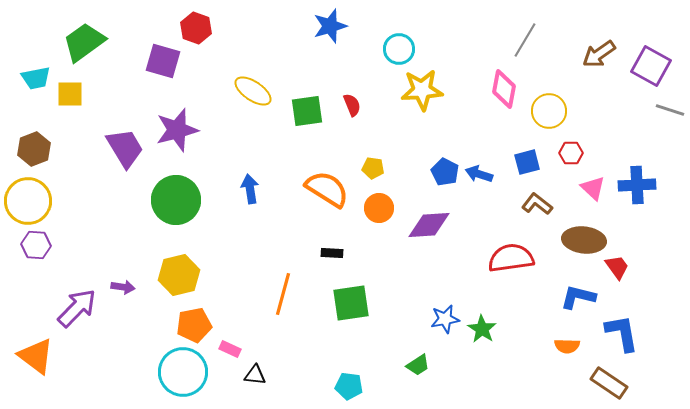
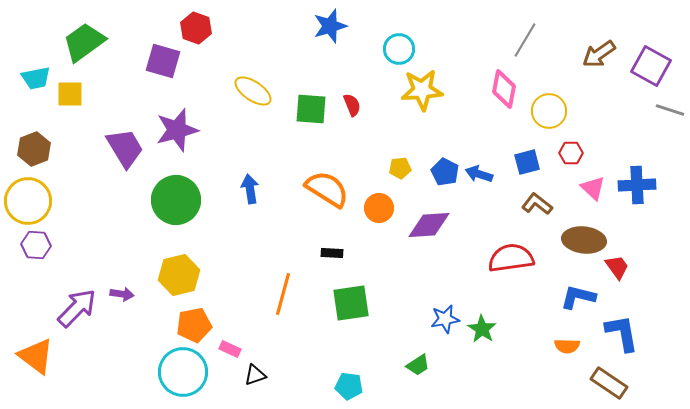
green square at (307, 111): moved 4 px right, 2 px up; rotated 12 degrees clockwise
yellow pentagon at (373, 168): moved 27 px right; rotated 15 degrees counterclockwise
purple arrow at (123, 287): moved 1 px left, 7 px down
black triangle at (255, 375): rotated 25 degrees counterclockwise
